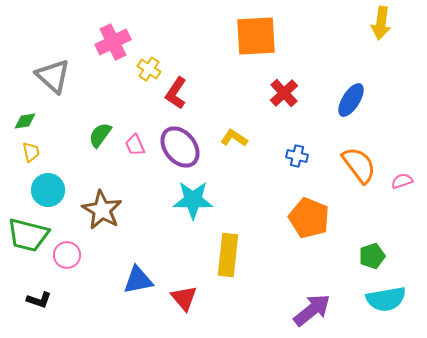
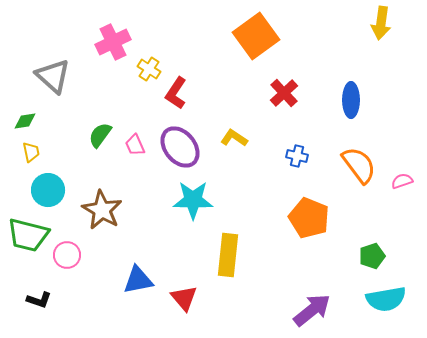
orange square: rotated 33 degrees counterclockwise
blue ellipse: rotated 32 degrees counterclockwise
